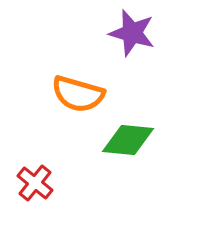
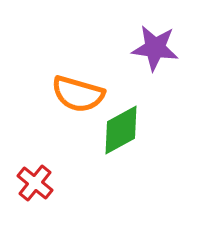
purple star: moved 23 px right, 15 px down; rotated 9 degrees counterclockwise
green diamond: moved 7 px left, 10 px up; rotated 34 degrees counterclockwise
